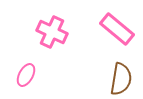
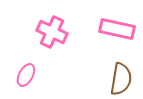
pink rectangle: rotated 28 degrees counterclockwise
